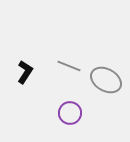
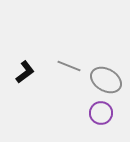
black L-shape: rotated 20 degrees clockwise
purple circle: moved 31 px right
